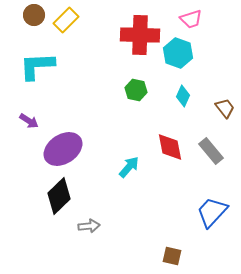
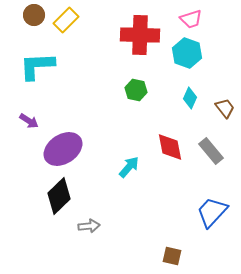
cyan hexagon: moved 9 px right
cyan diamond: moved 7 px right, 2 px down
